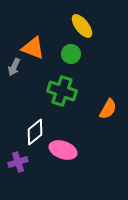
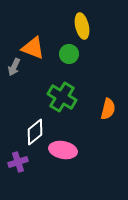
yellow ellipse: rotated 25 degrees clockwise
green circle: moved 2 px left
green cross: moved 6 px down; rotated 12 degrees clockwise
orange semicircle: rotated 15 degrees counterclockwise
pink ellipse: rotated 8 degrees counterclockwise
